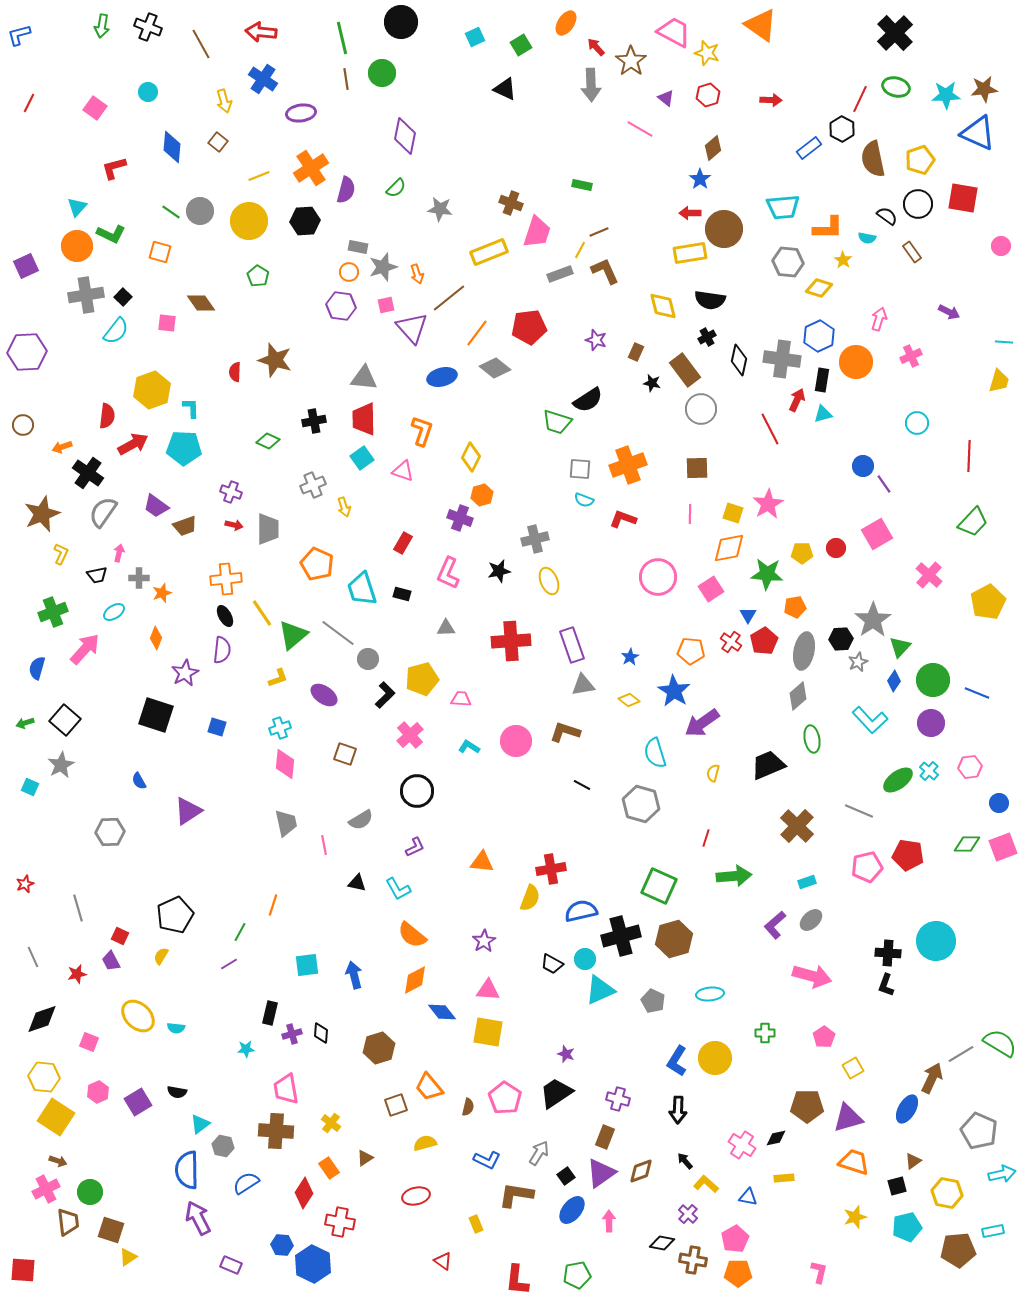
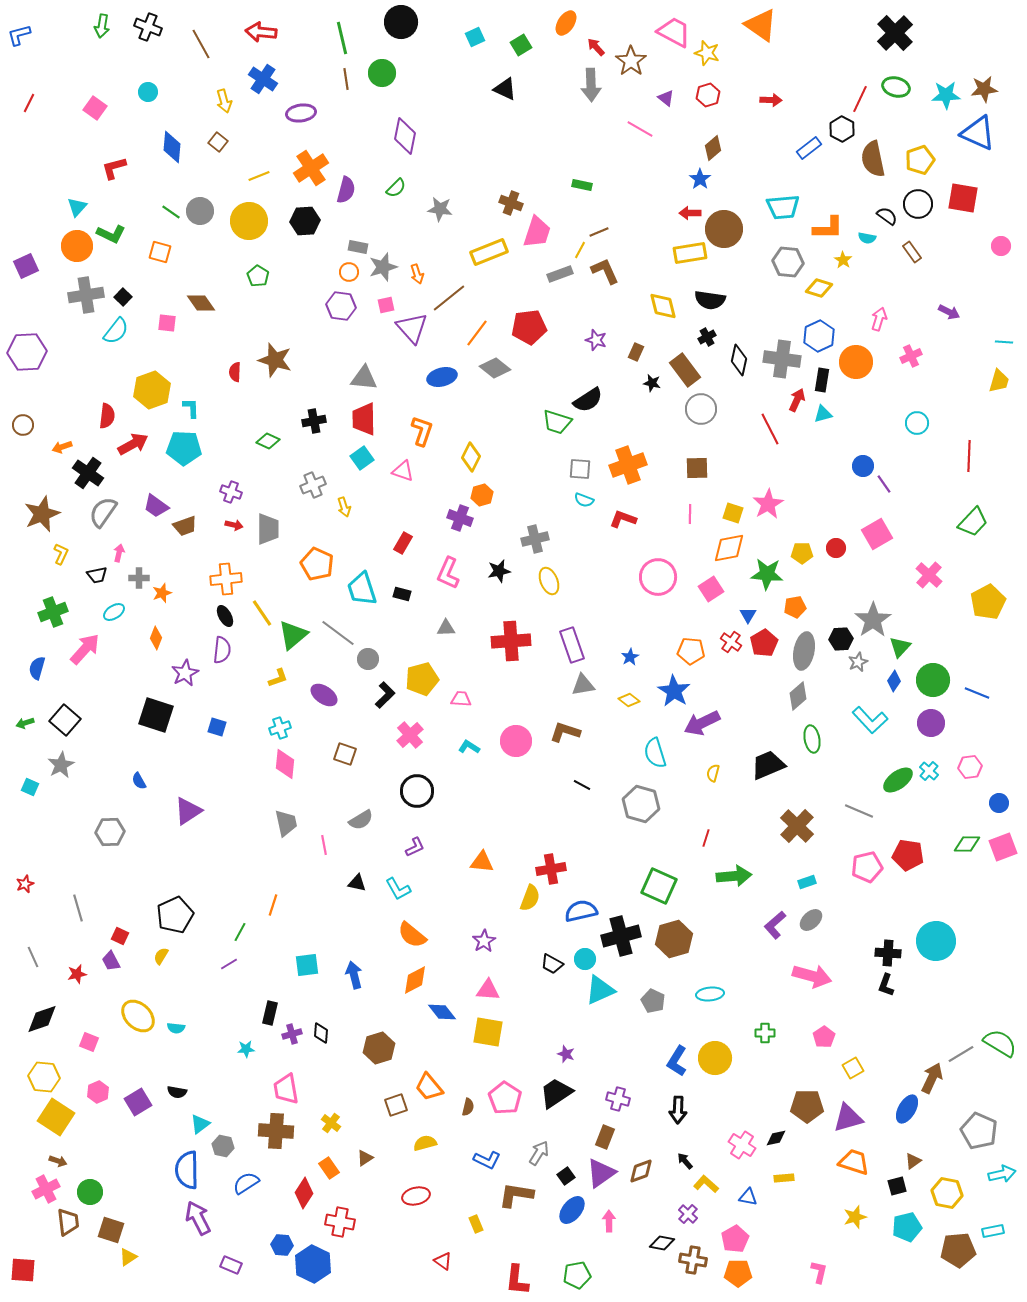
red pentagon at (764, 641): moved 2 px down
purple arrow at (702, 723): rotated 9 degrees clockwise
